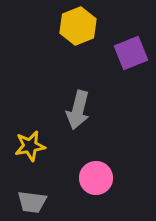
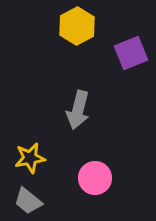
yellow hexagon: moved 1 px left; rotated 6 degrees counterclockwise
yellow star: moved 12 px down
pink circle: moved 1 px left
gray trapezoid: moved 4 px left, 1 px up; rotated 32 degrees clockwise
